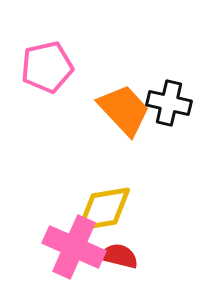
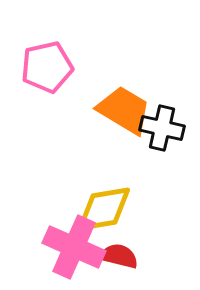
black cross: moved 7 px left, 25 px down
orange trapezoid: rotated 16 degrees counterclockwise
